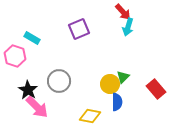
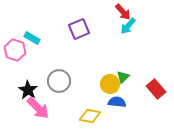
cyan arrow: moved 1 px up; rotated 24 degrees clockwise
pink hexagon: moved 6 px up
blue semicircle: rotated 84 degrees counterclockwise
pink arrow: moved 1 px right, 1 px down
